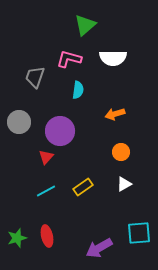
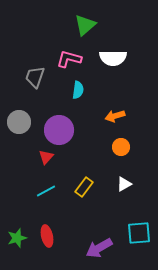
orange arrow: moved 2 px down
purple circle: moved 1 px left, 1 px up
orange circle: moved 5 px up
yellow rectangle: moved 1 px right; rotated 18 degrees counterclockwise
